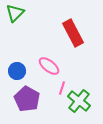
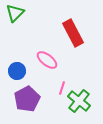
pink ellipse: moved 2 px left, 6 px up
purple pentagon: rotated 15 degrees clockwise
